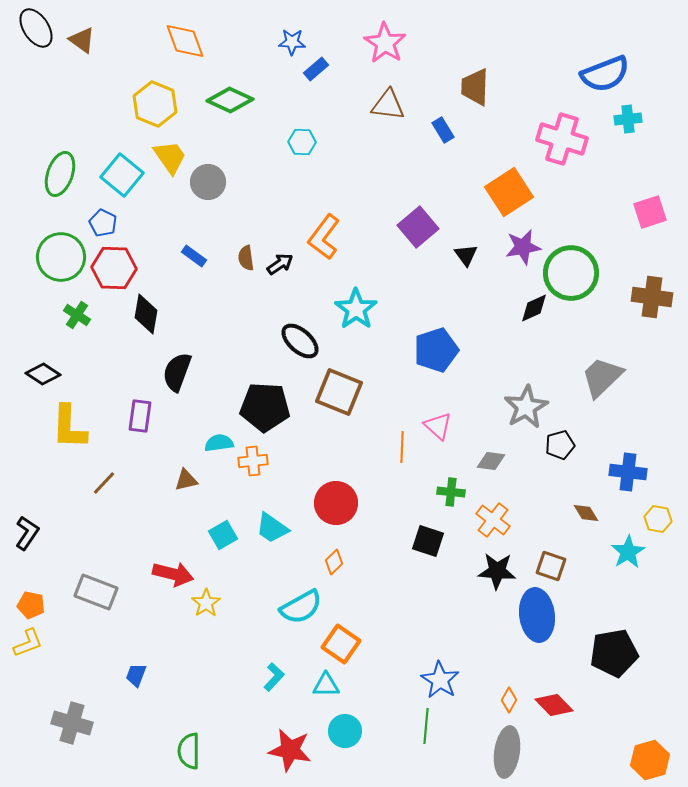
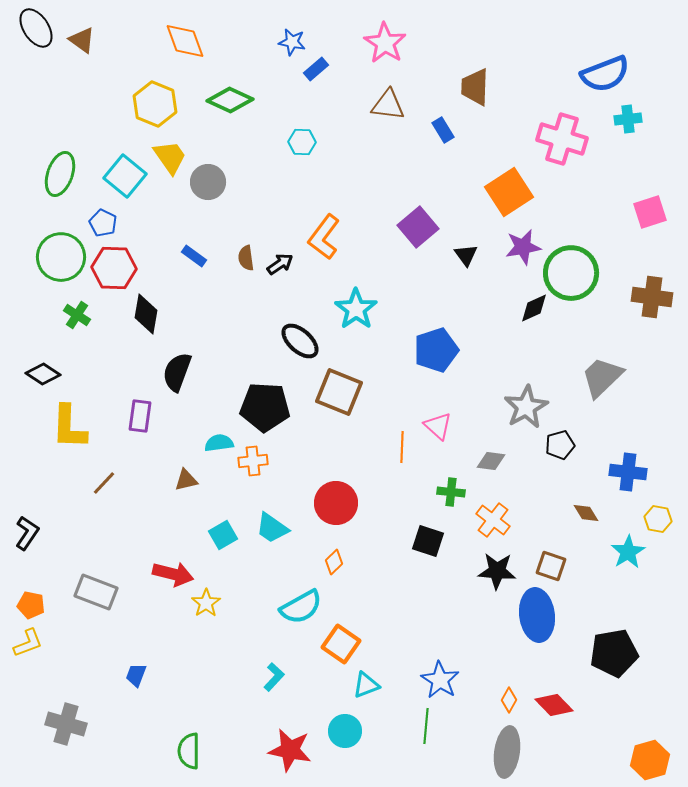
blue star at (292, 42): rotated 8 degrees clockwise
cyan square at (122, 175): moved 3 px right, 1 px down
cyan triangle at (326, 685): moved 40 px right; rotated 20 degrees counterclockwise
gray cross at (72, 723): moved 6 px left, 1 px down
